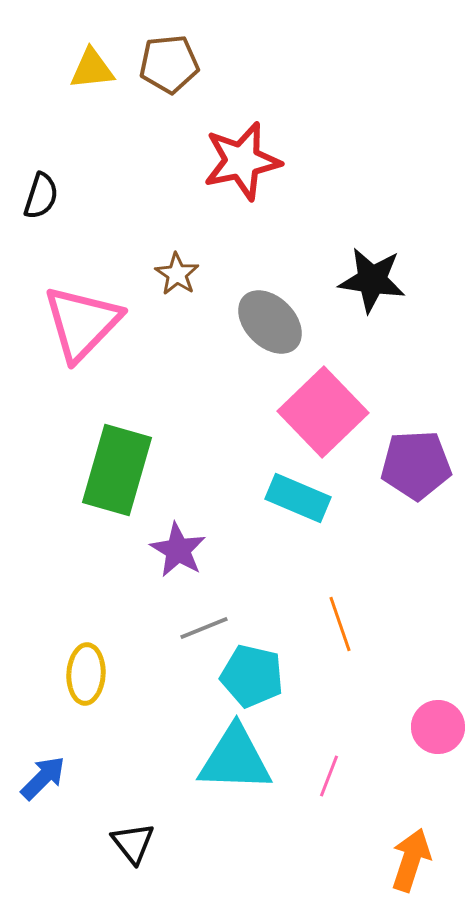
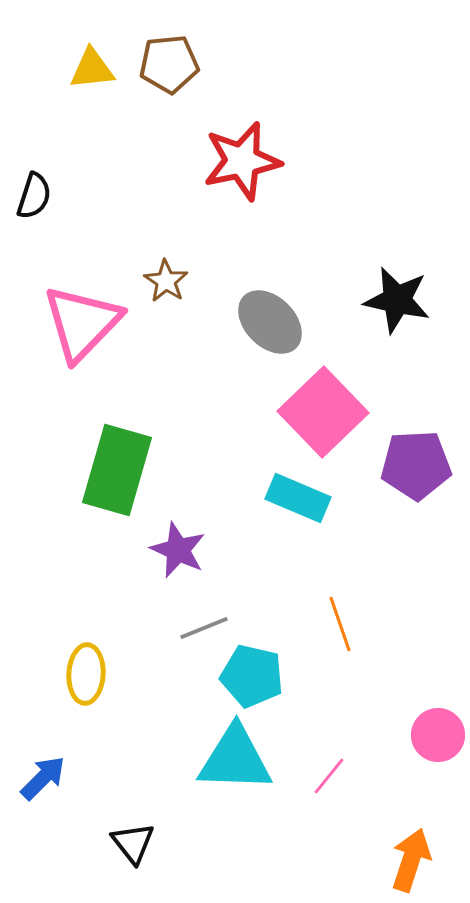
black semicircle: moved 7 px left
brown star: moved 11 px left, 7 px down
black star: moved 25 px right, 20 px down; rotated 4 degrees clockwise
purple star: rotated 6 degrees counterclockwise
pink circle: moved 8 px down
pink line: rotated 18 degrees clockwise
